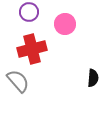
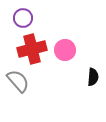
purple circle: moved 6 px left, 6 px down
pink circle: moved 26 px down
black semicircle: moved 1 px up
